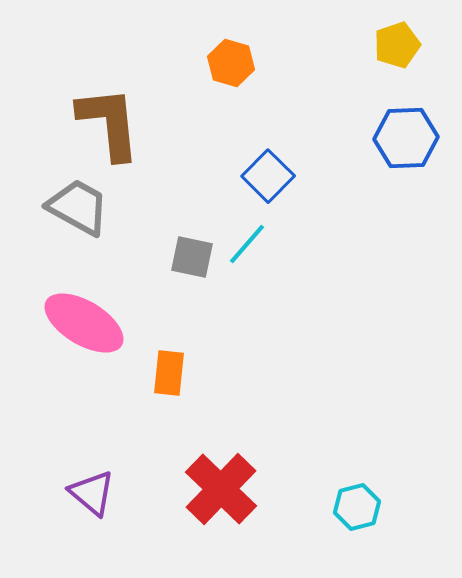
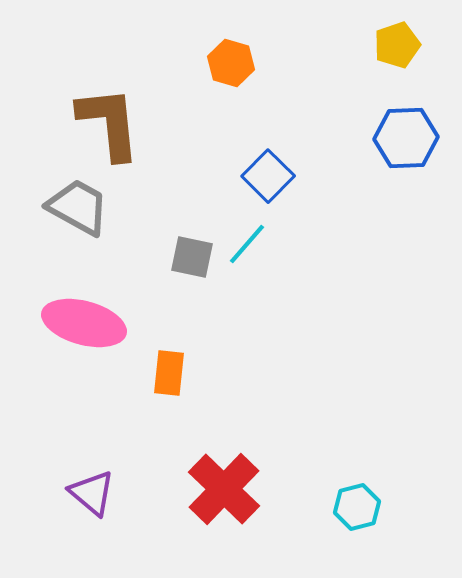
pink ellipse: rotated 16 degrees counterclockwise
red cross: moved 3 px right
